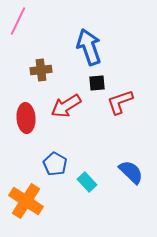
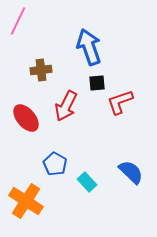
red arrow: rotated 32 degrees counterclockwise
red ellipse: rotated 36 degrees counterclockwise
